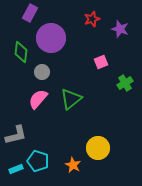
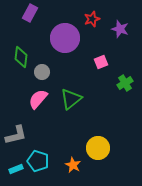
purple circle: moved 14 px right
green diamond: moved 5 px down
